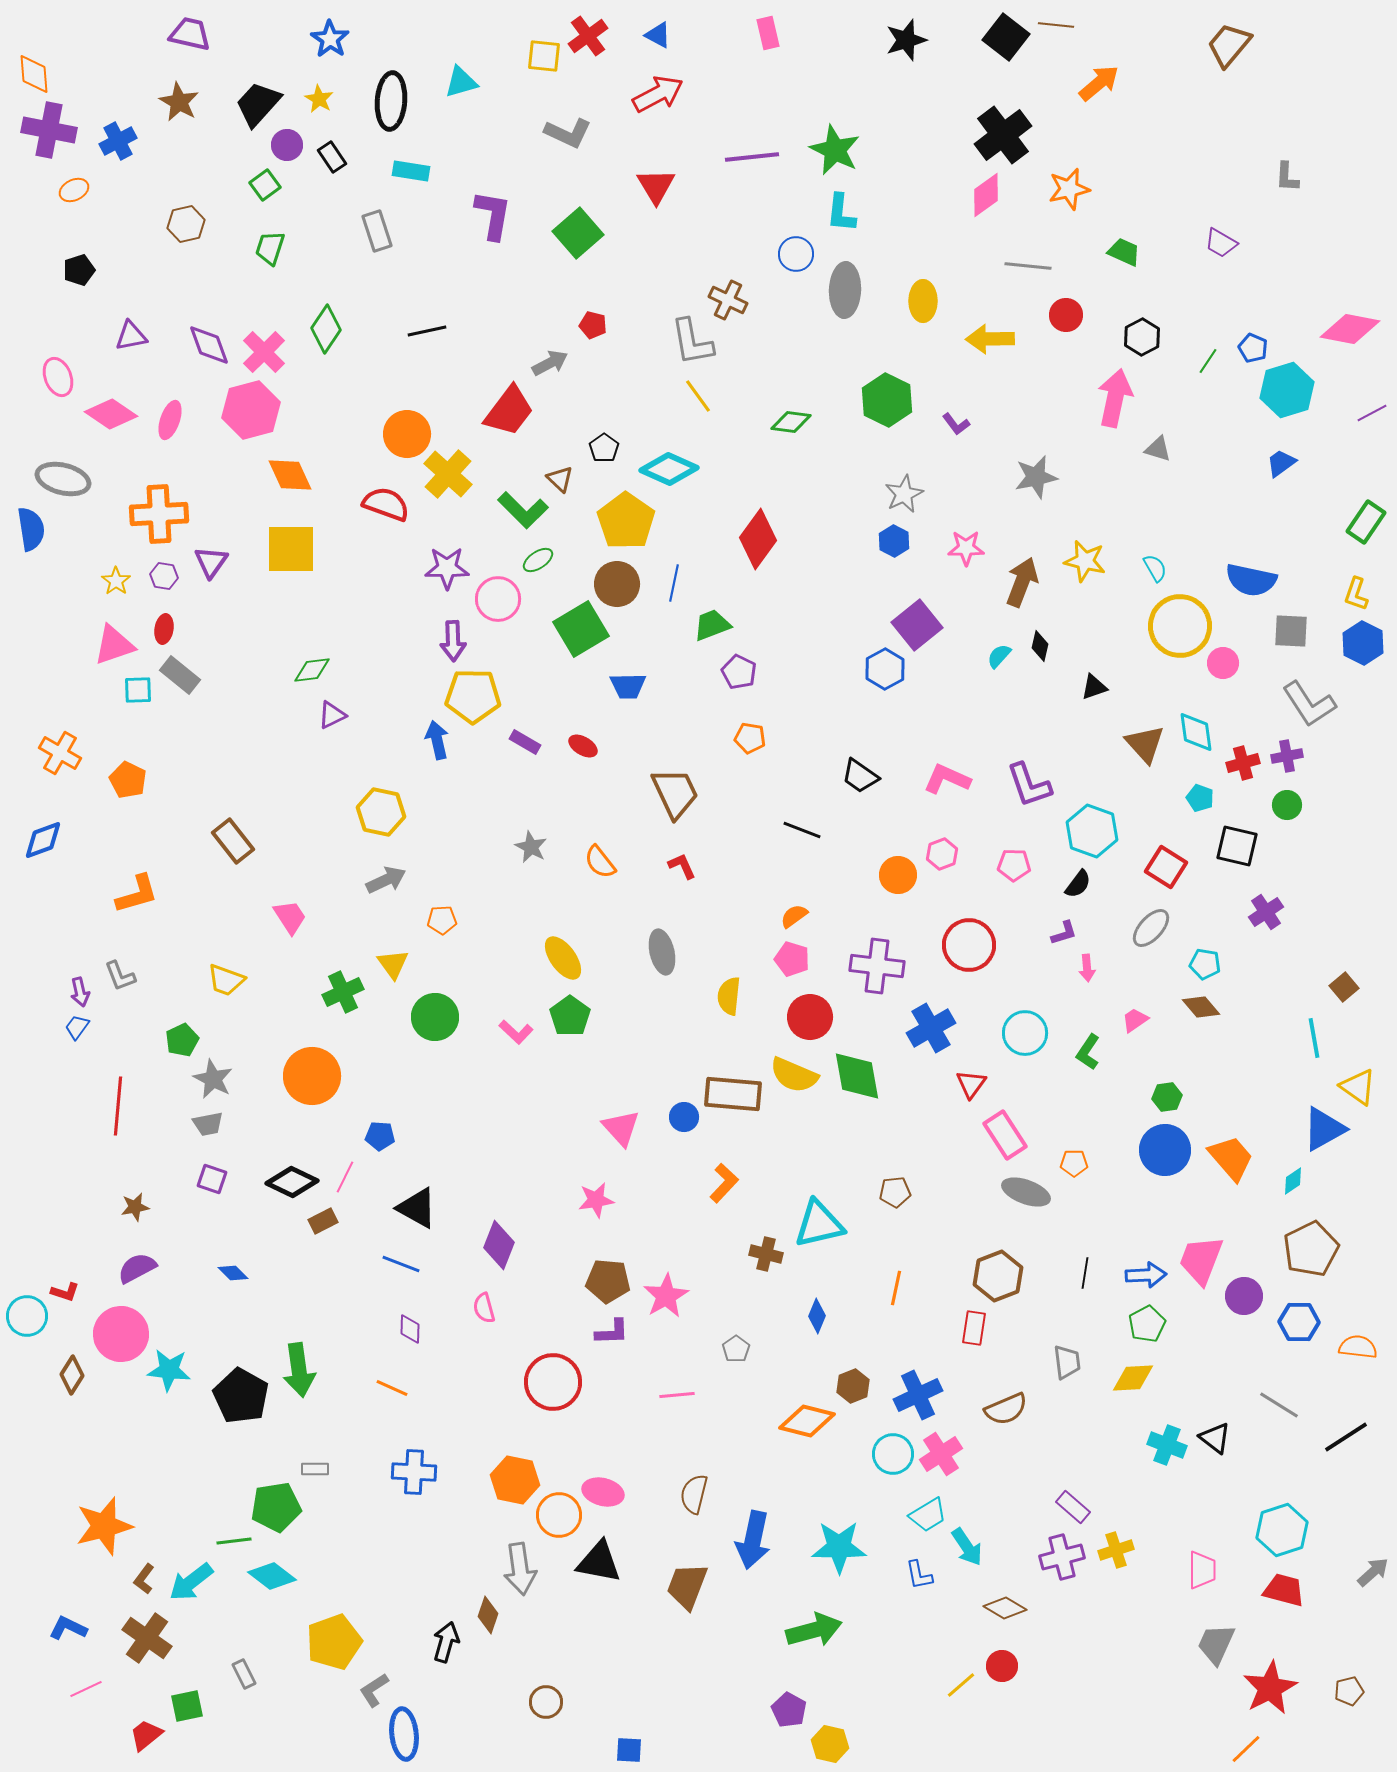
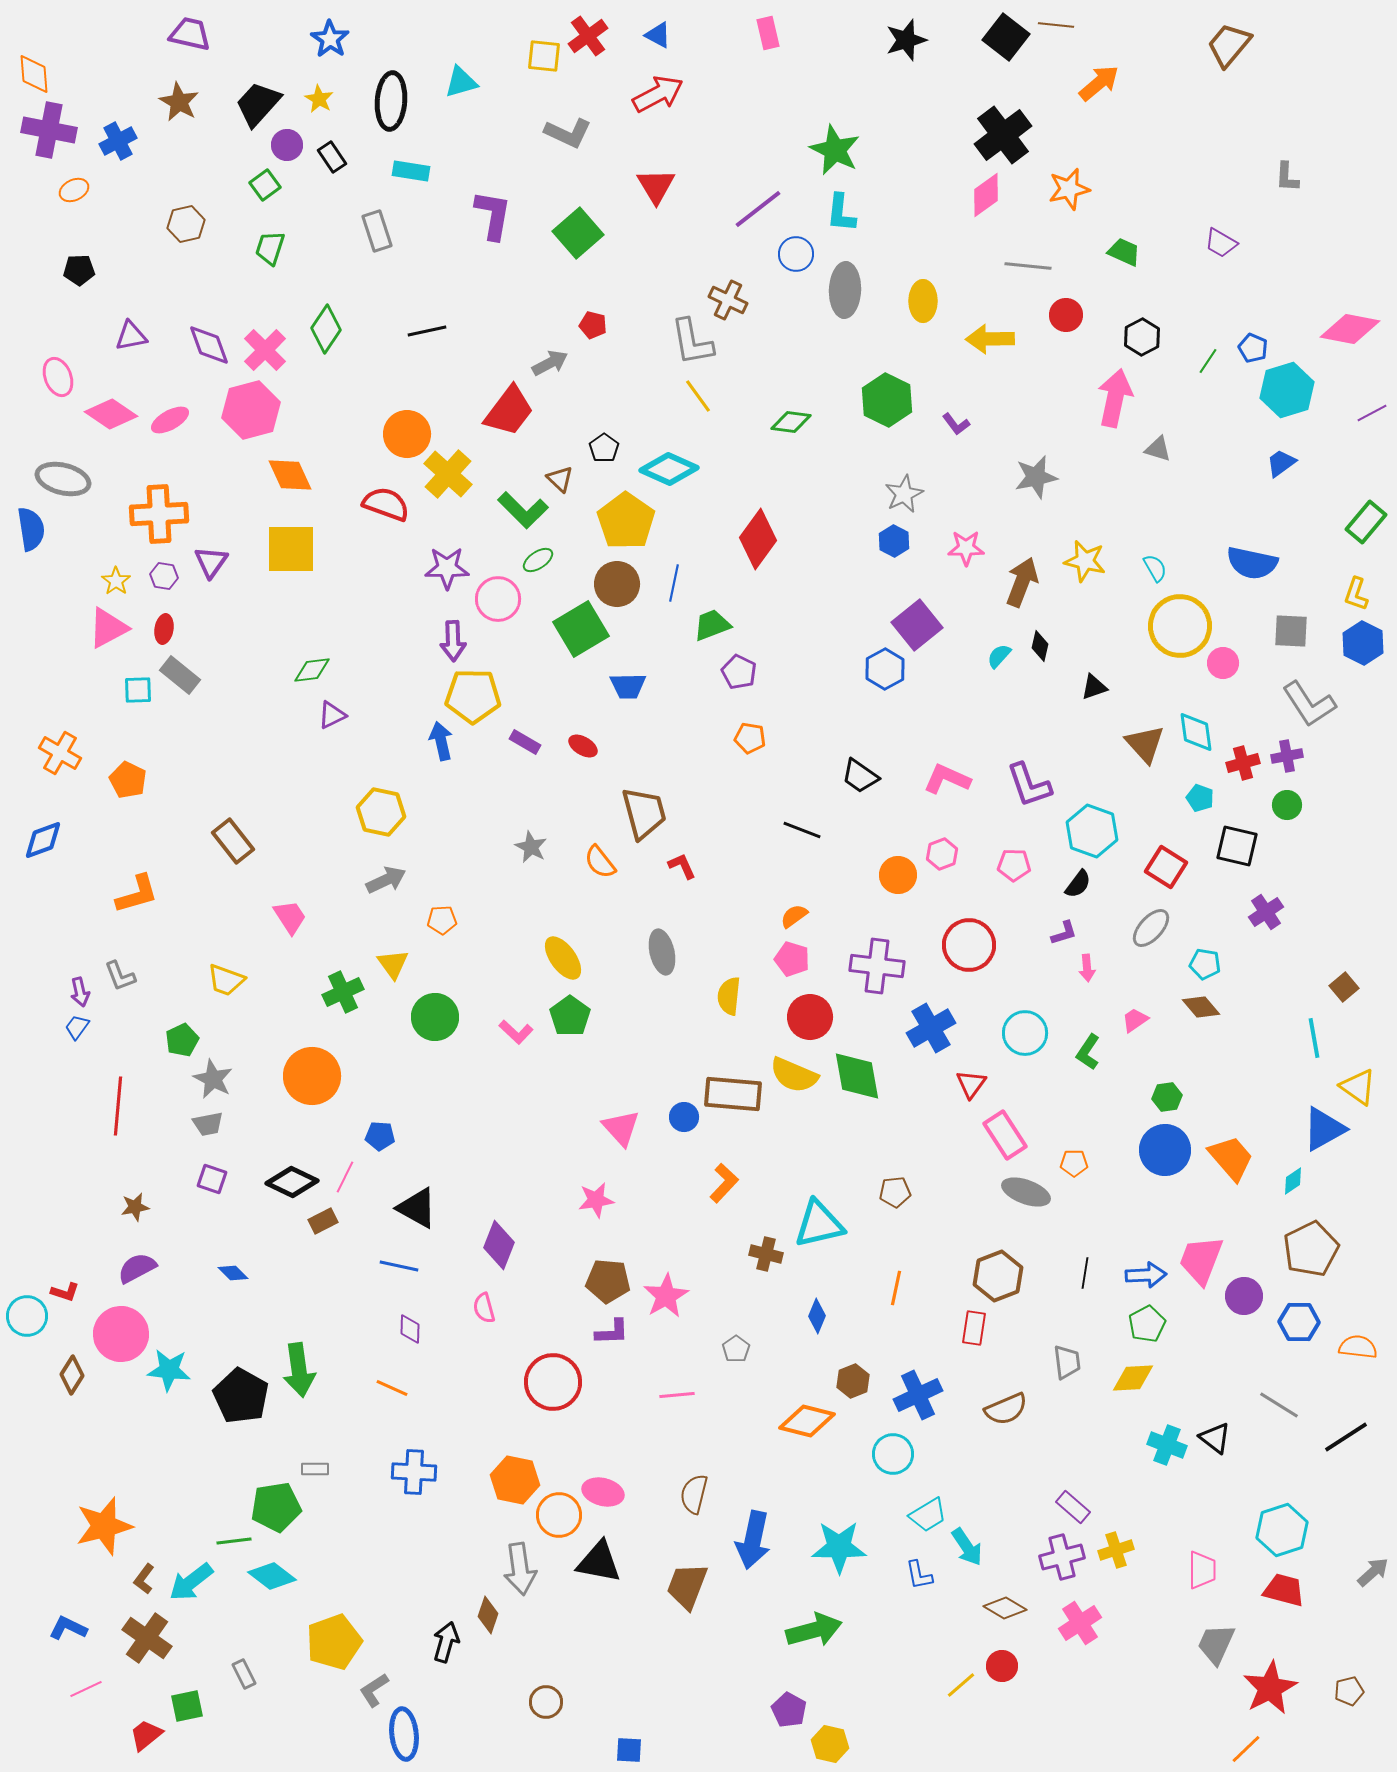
purple line at (752, 157): moved 6 px right, 52 px down; rotated 32 degrees counterclockwise
black pentagon at (79, 270): rotated 16 degrees clockwise
pink cross at (264, 352): moved 1 px right, 2 px up
pink ellipse at (170, 420): rotated 42 degrees clockwise
green rectangle at (1366, 522): rotated 6 degrees clockwise
blue semicircle at (1251, 580): moved 1 px right, 17 px up
pink triangle at (114, 645): moved 6 px left, 17 px up; rotated 9 degrees counterclockwise
blue arrow at (437, 740): moved 4 px right, 1 px down
brown trapezoid at (675, 793): moved 31 px left, 20 px down; rotated 10 degrees clockwise
blue line at (401, 1264): moved 2 px left, 2 px down; rotated 9 degrees counterclockwise
brown hexagon at (853, 1386): moved 5 px up
pink cross at (941, 1454): moved 139 px right, 169 px down
